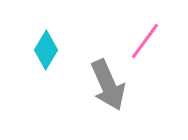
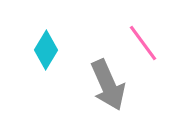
pink line: moved 2 px left, 2 px down; rotated 72 degrees counterclockwise
